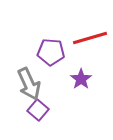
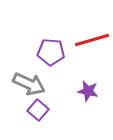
red line: moved 2 px right, 2 px down
purple star: moved 7 px right, 12 px down; rotated 25 degrees counterclockwise
gray arrow: rotated 40 degrees counterclockwise
